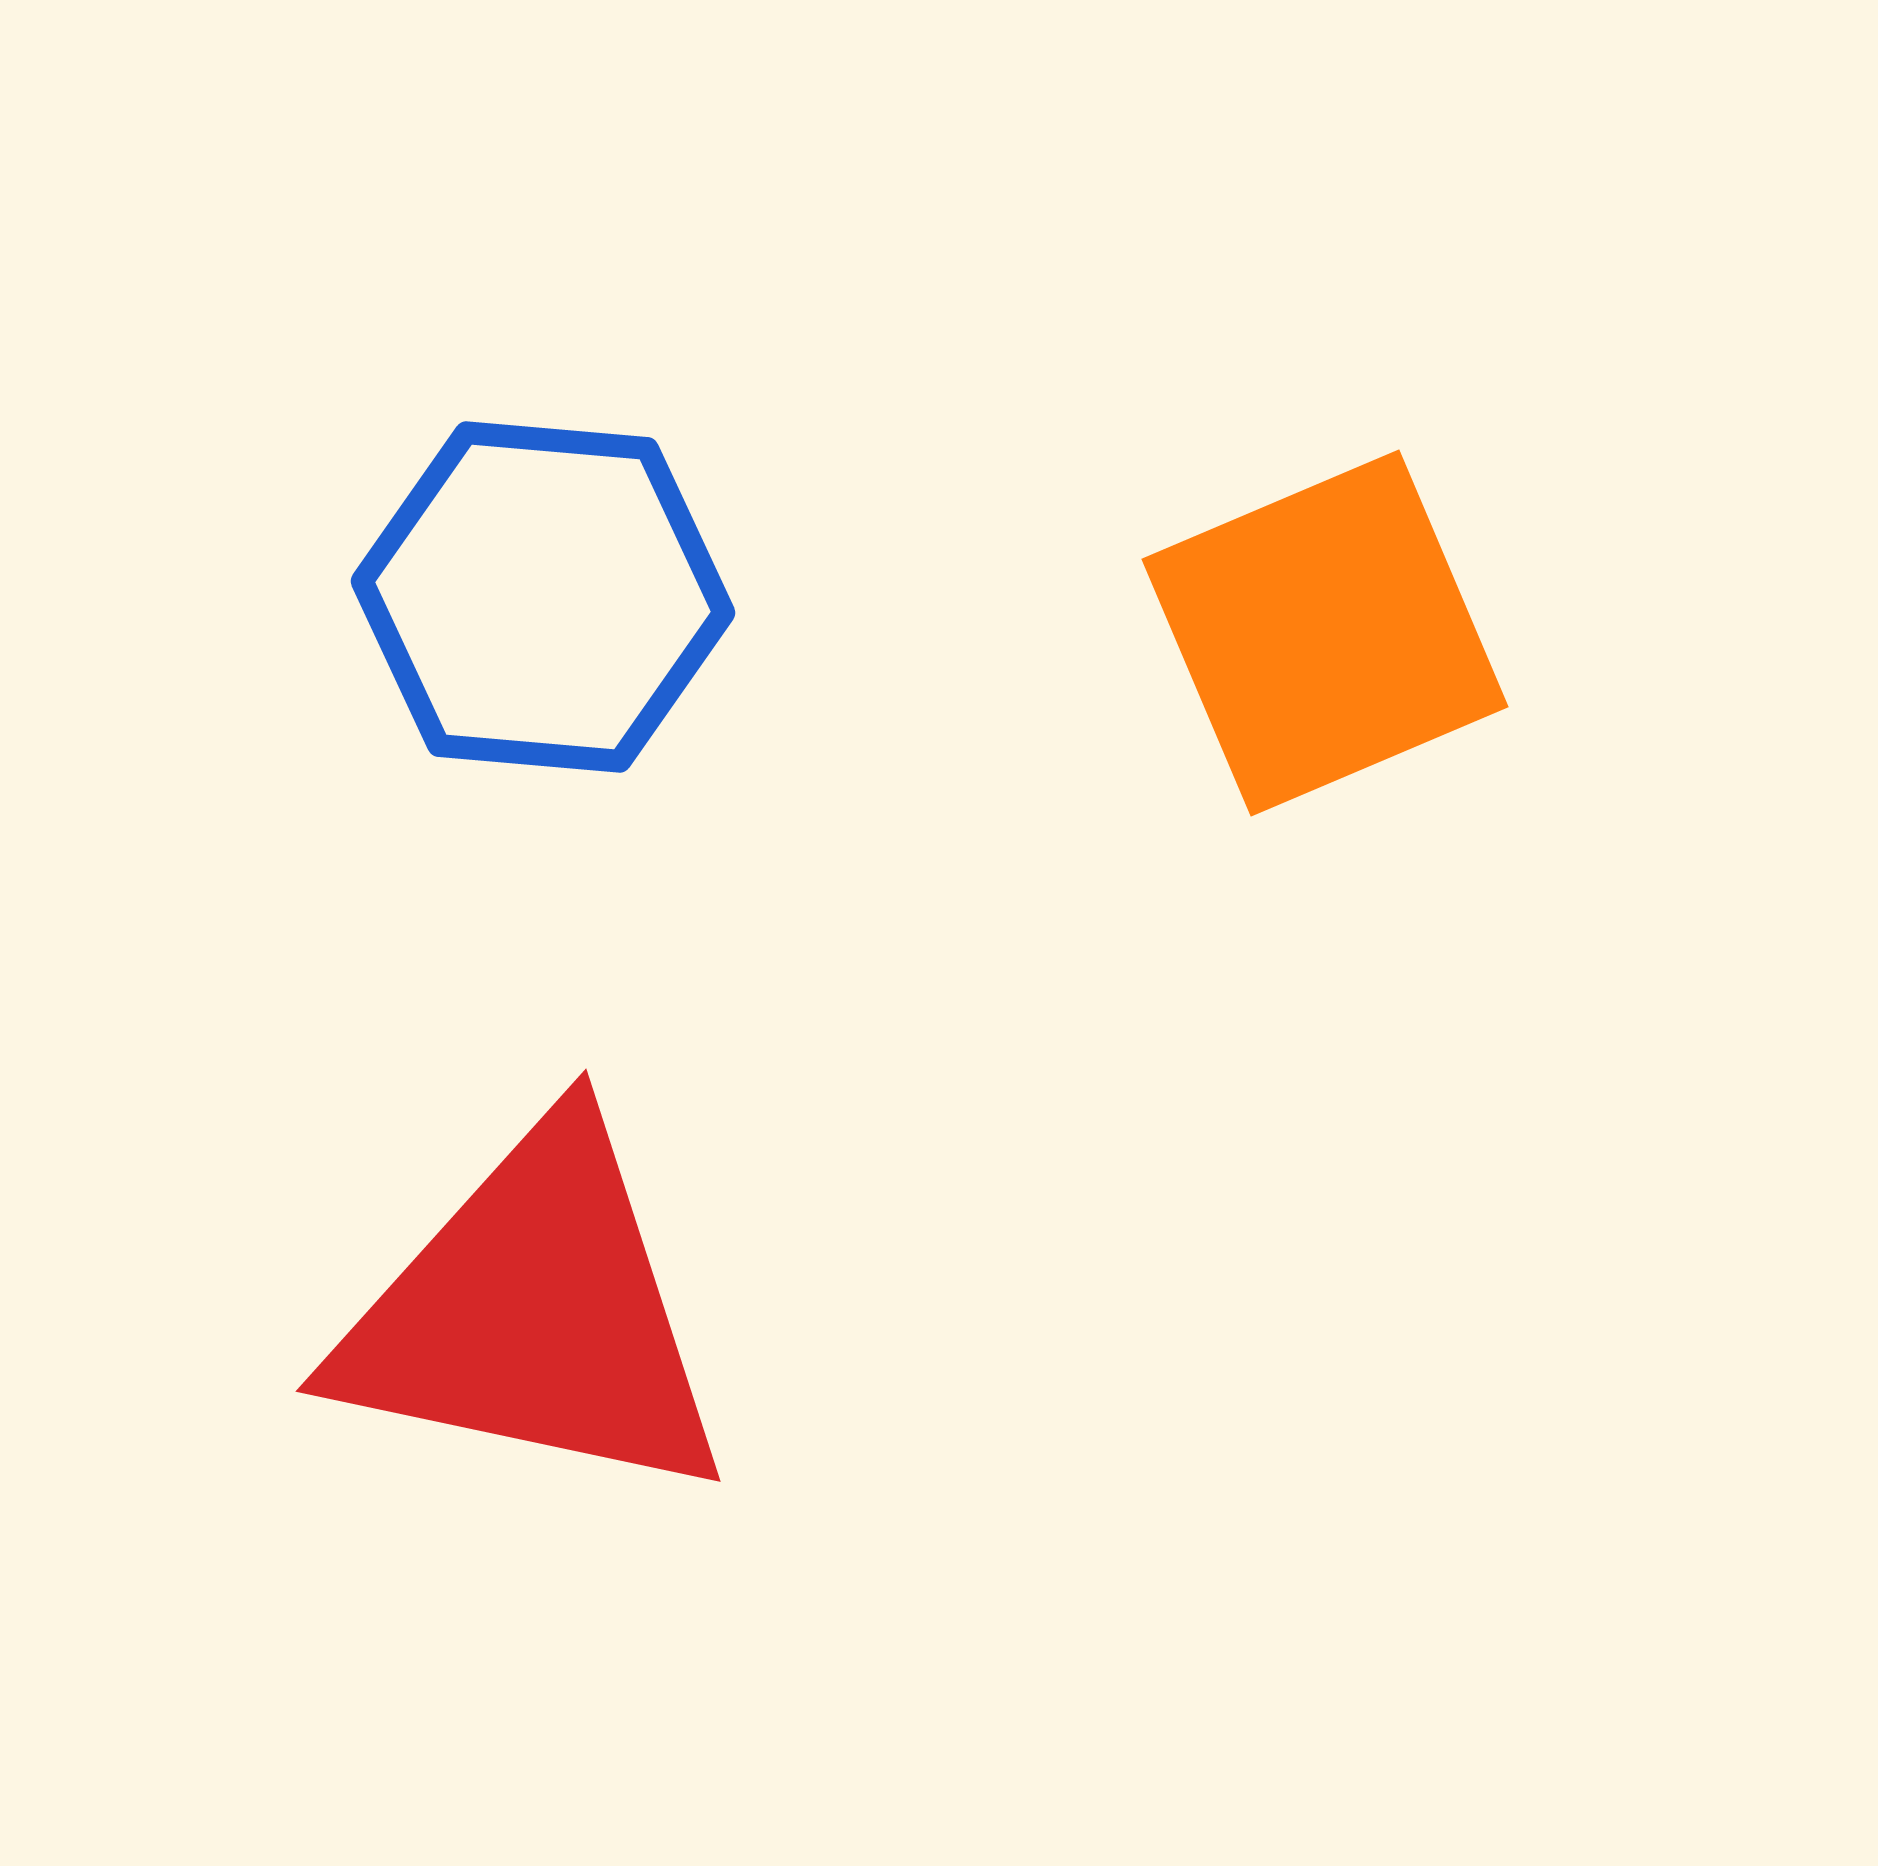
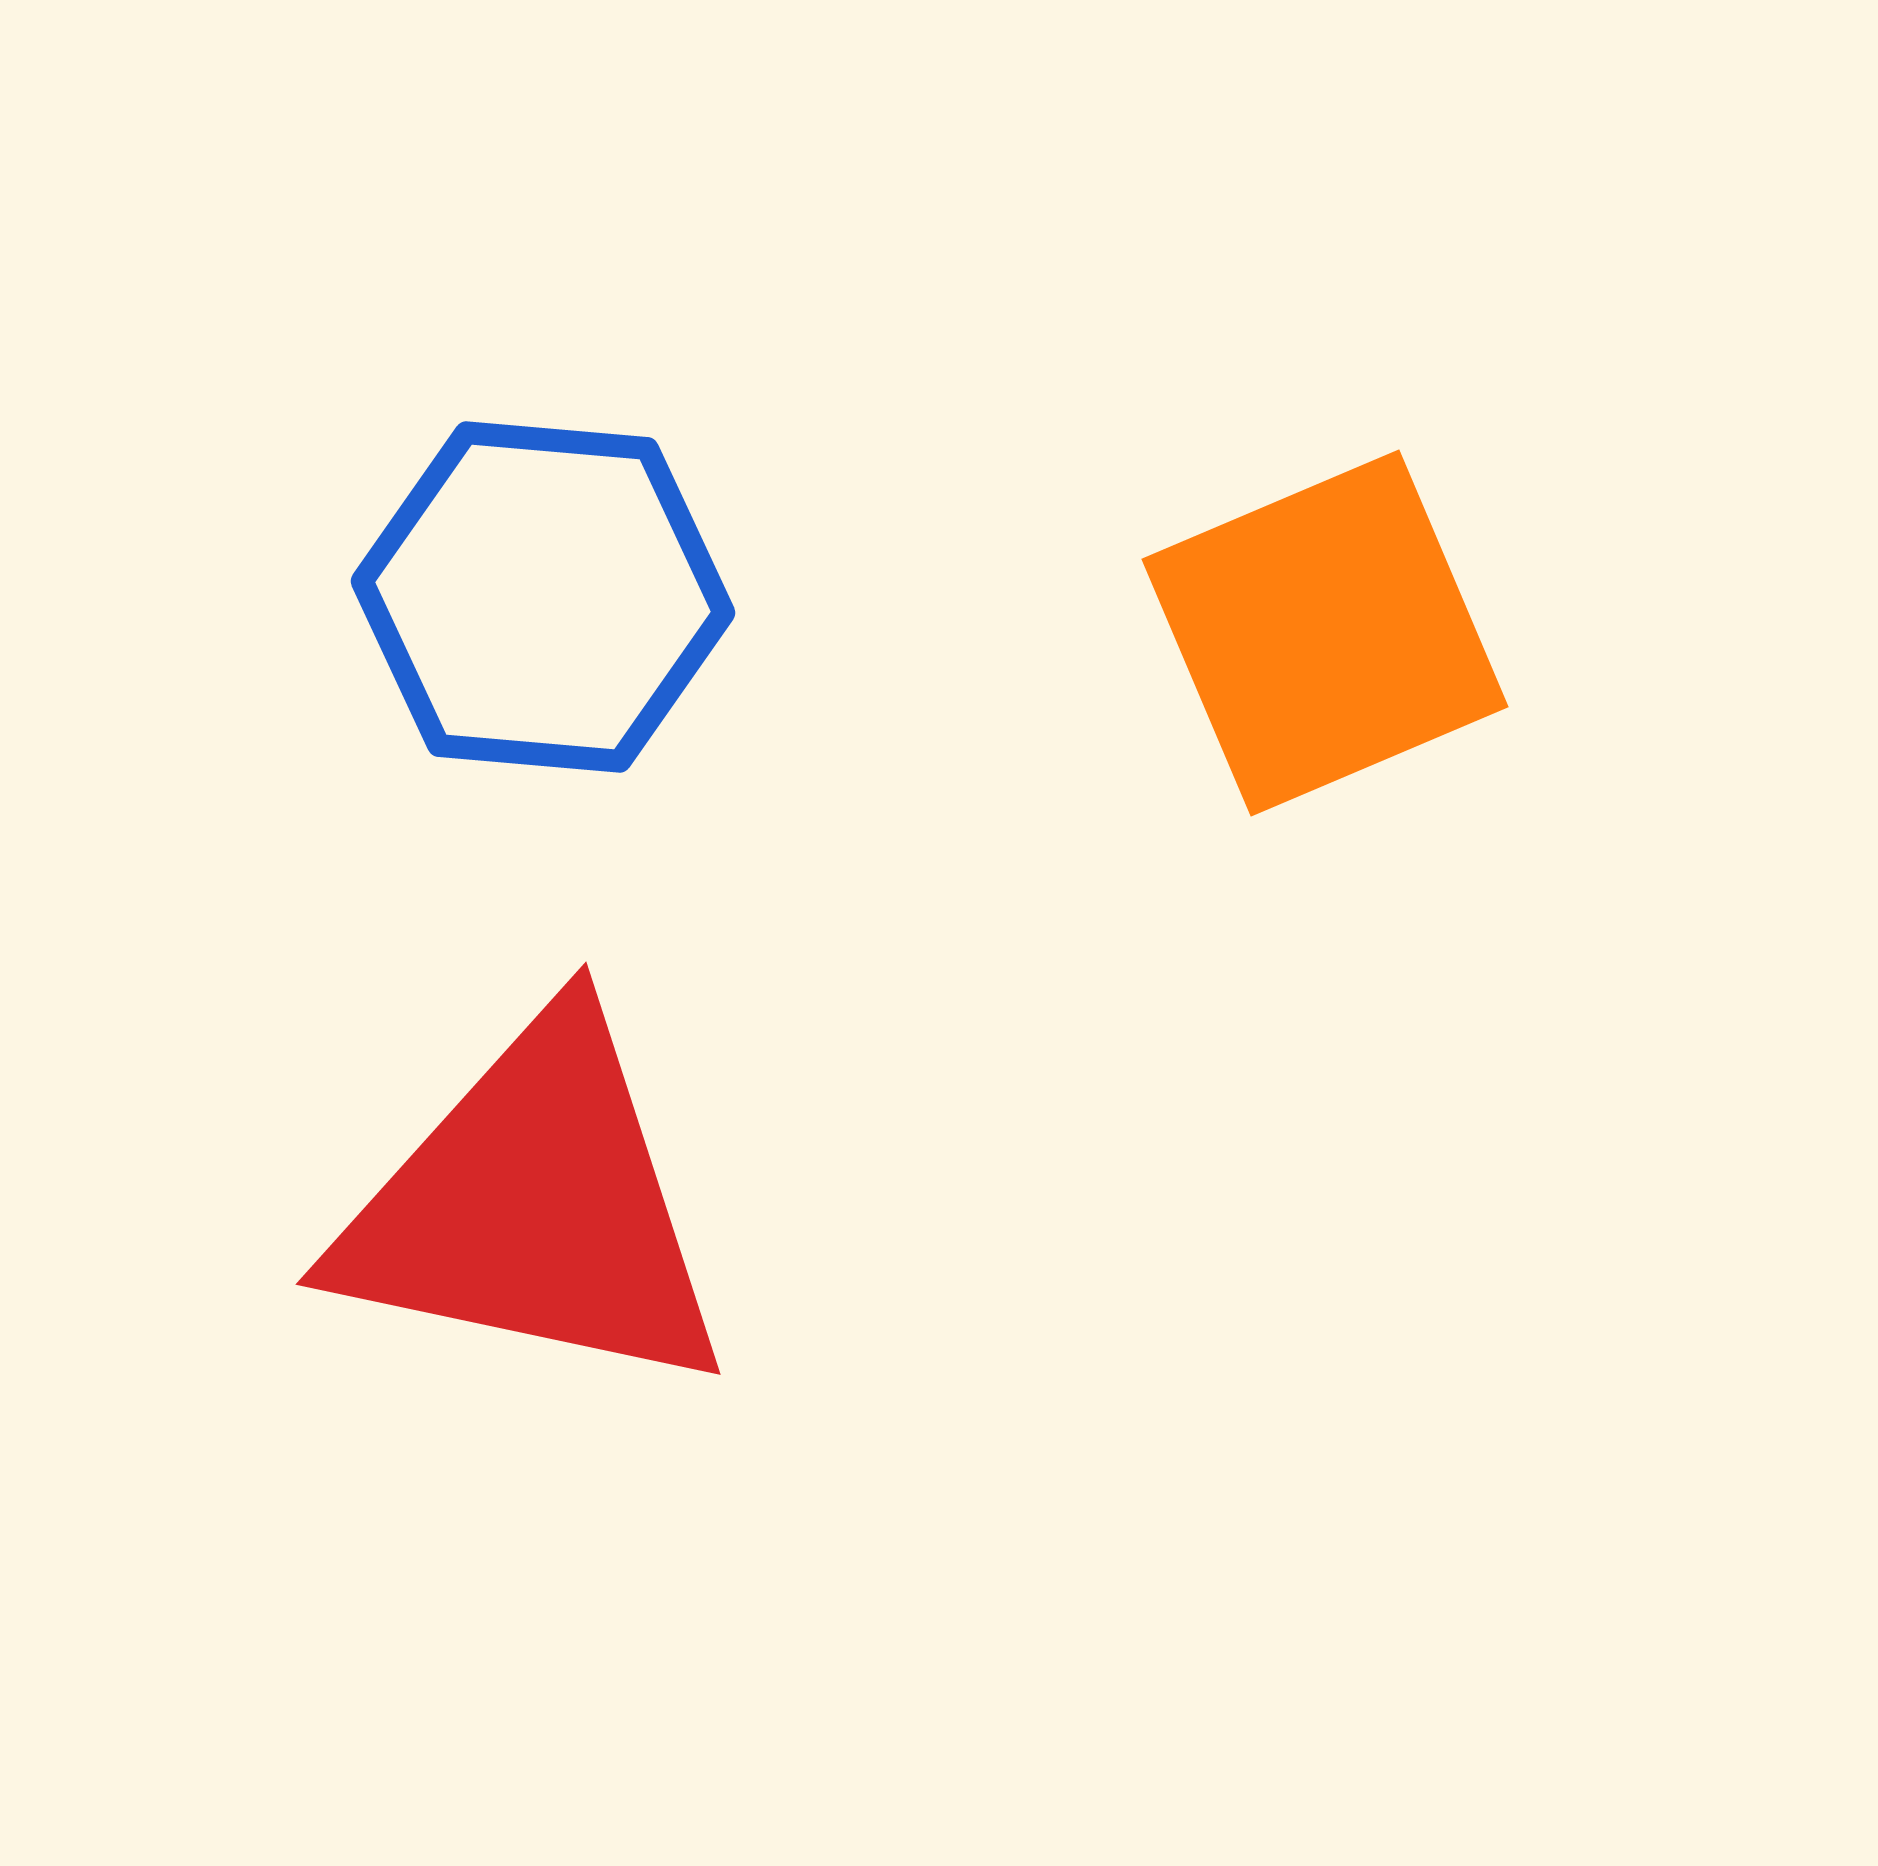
red triangle: moved 107 px up
